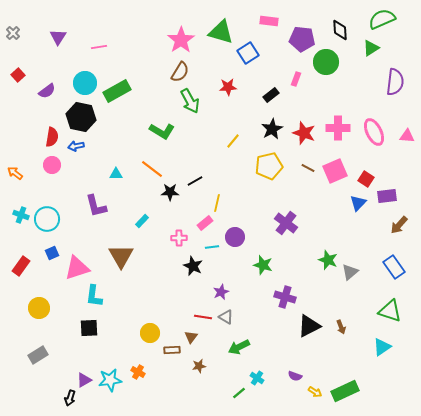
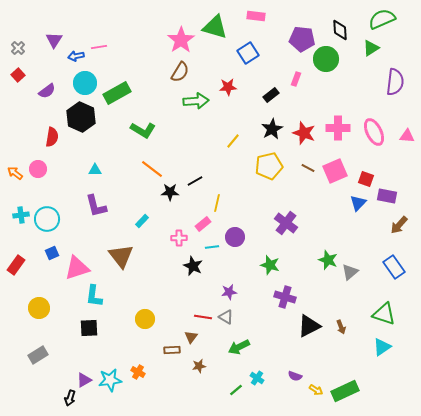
pink rectangle at (269, 21): moved 13 px left, 5 px up
green triangle at (221, 32): moved 6 px left, 5 px up
gray cross at (13, 33): moved 5 px right, 15 px down
purple triangle at (58, 37): moved 4 px left, 3 px down
green circle at (326, 62): moved 3 px up
green rectangle at (117, 91): moved 2 px down
green arrow at (190, 101): moved 6 px right; rotated 65 degrees counterclockwise
black hexagon at (81, 117): rotated 12 degrees clockwise
green L-shape at (162, 131): moved 19 px left, 1 px up
blue arrow at (76, 146): moved 90 px up
pink circle at (52, 165): moved 14 px left, 4 px down
cyan triangle at (116, 174): moved 21 px left, 4 px up
red square at (366, 179): rotated 14 degrees counterclockwise
purple rectangle at (387, 196): rotated 18 degrees clockwise
cyan cross at (21, 215): rotated 28 degrees counterclockwise
pink rectangle at (205, 223): moved 2 px left, 1 px down
brown triangle at (121, 256): rotated 8 degrees counterclockwise
green star at (263, 265): moved 7 px right
red rectangle at (21, 266): moved 5 px left, 1 px up
purple star at (221, 292): moved 8 px right; rotated 14 degrees clockwise
green triangle at (390, 311): moved 6 px left, 3 px down
yellow circle at (150, 333): moved 5 px left, 14 px up
yellow arrow at (315, 392): moved 1 px right, 2 px up
green line at (239, 393): moved 3 px left, 3 px up
